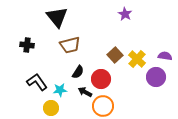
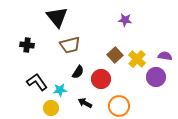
purple star: moved 6 px down; rotated 24 degrees counterclockwise
black arrow: moved 11 px down
orange circle: moved 16 px right
